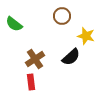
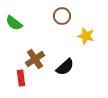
green semicircle: moved 1 px up
black semicircle: moved 6 px left, 10 px down
red rectangle: moved 10 px left, 4 px up
